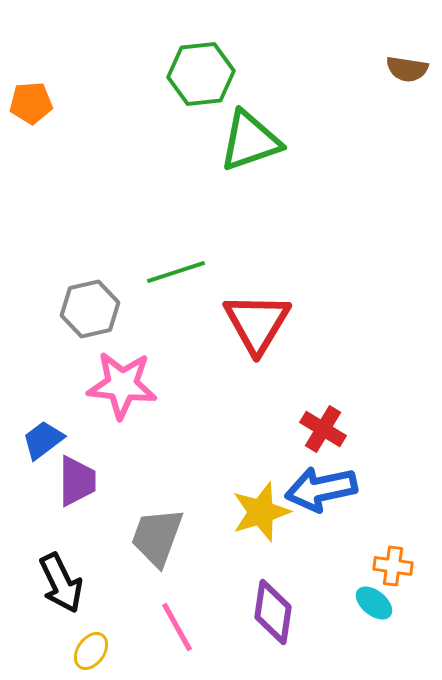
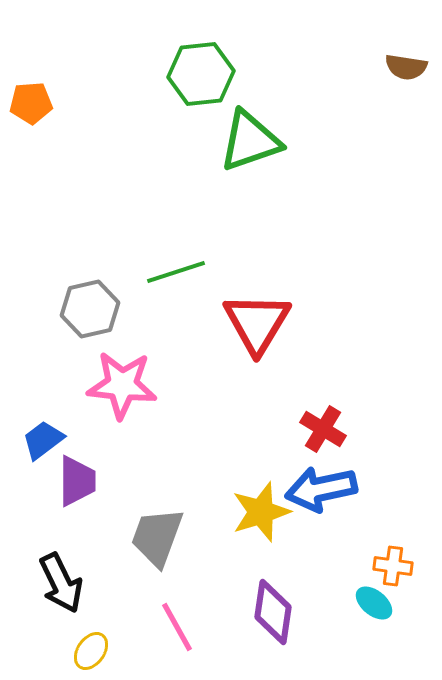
brown semicircle: moved 1 px left, 2 px up
